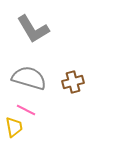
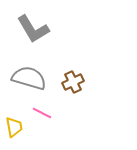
brown cross: rotated 10 degrees counterclockwise
pink line: moved 16 px right, 3 px down
